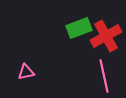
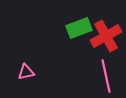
pink line: moved 2 px right
